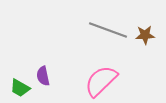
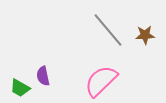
gray line: rotated 30 degrees clockwise
